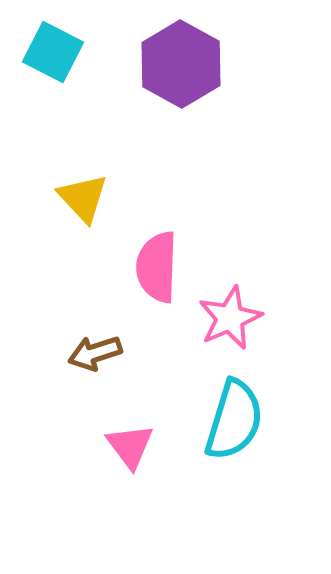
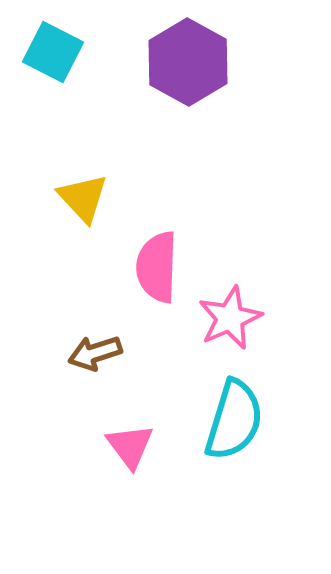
purple hexagon: moved 7 px right, 2 px up
